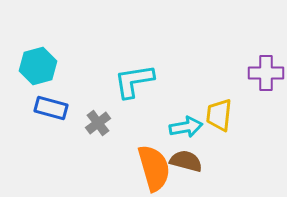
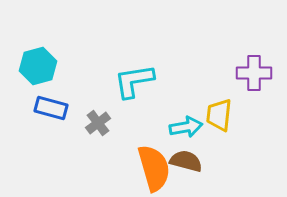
purple cross: moved 12 px left
